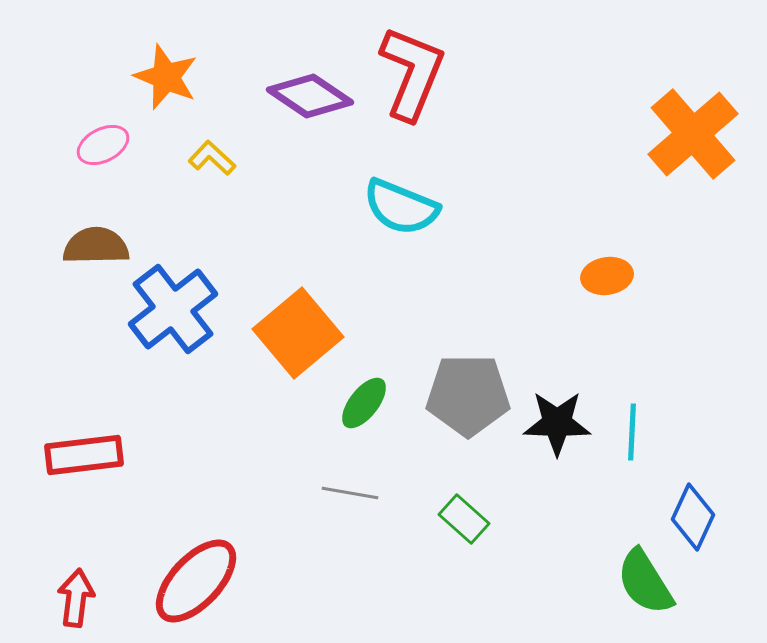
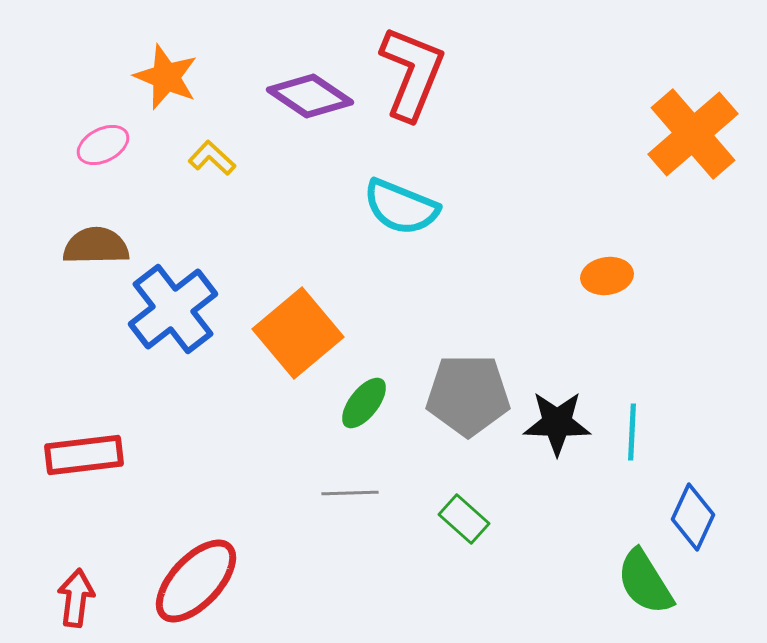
gray line: rotated 12 degrees counterclockwise
